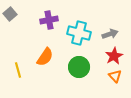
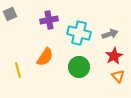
gray square: rotated 16 degrees clockwise
orange triangle: moved 3 px right
